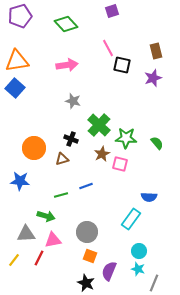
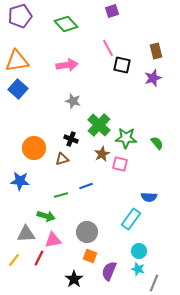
blue square: moved 3 px right, 1 px down
black star: moved 12 px left, 4 px up; rotated 12 degrees clockwise
